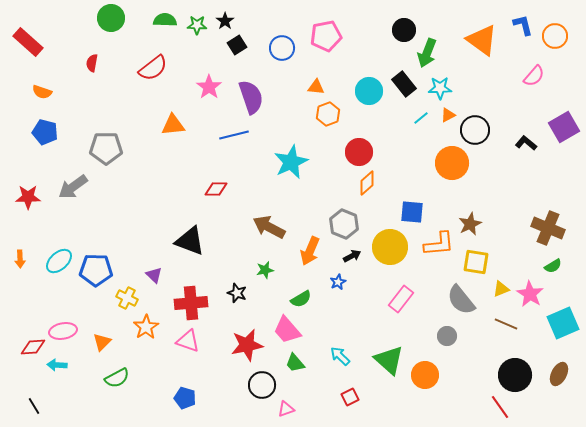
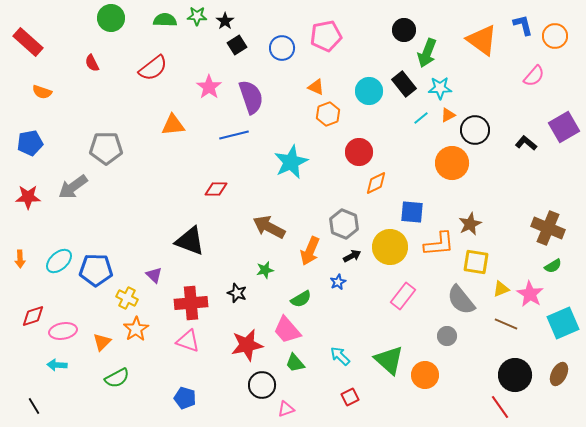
green star at (197, 25): moved 9 px up
red semicircle at (92, 63): rotated 36 degrees counterclockwise
orange triangle at (316, 87): rotated 18 degrees clockwise
blue pentagon at (45, 132): moved 15 px left, 11 px down; rotated 25 degrees counterclockwise
orange diamond at (367, 183): moved 9 px right; rotated 15 degrees clockwise
pink rectangle at (401, 299): moved 2 px right, 3 px up
orange star at (146, 327): moved 10 px left, 2 px down
red diamond at (33, 347): moved 31 px up; rotated 15 degrees counterclockwise
